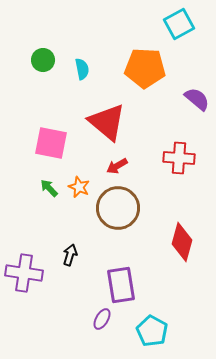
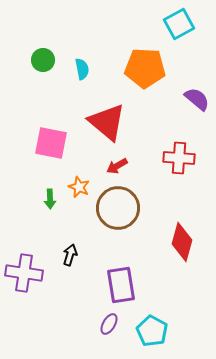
green arrow: moved 1 px right, 11 px down; rotated 138 degrees counterclockwise
purple ellipse: moved 7 px right, 5 px down
